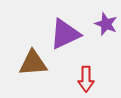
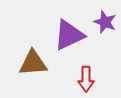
purple star: moved 1 px left, 2 px up
purple triangle: moved 4 px right, 1 px down
